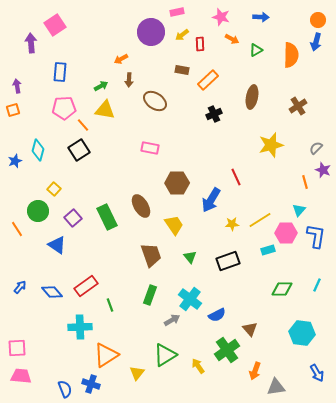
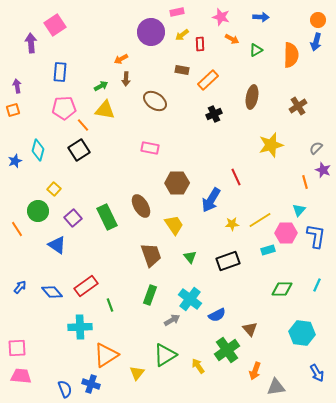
brown arrow at (129, 80): moved 3 px left, 1 px up
